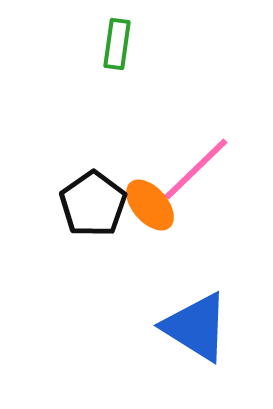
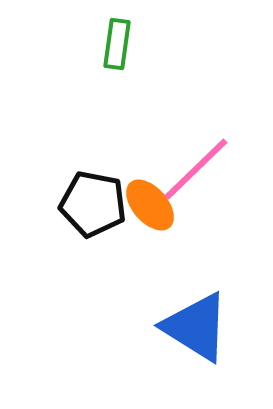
black pentagon: rotated 26 degrees counterclockwise
